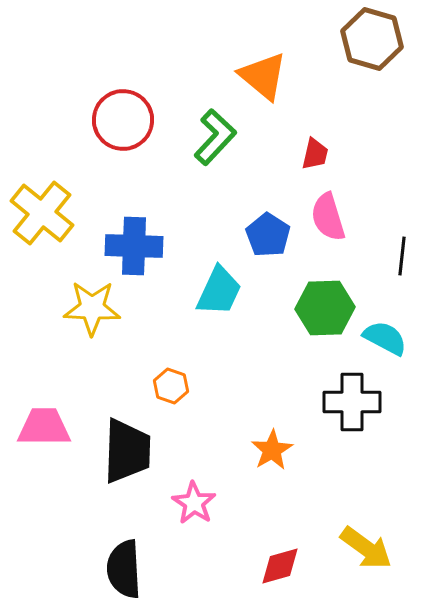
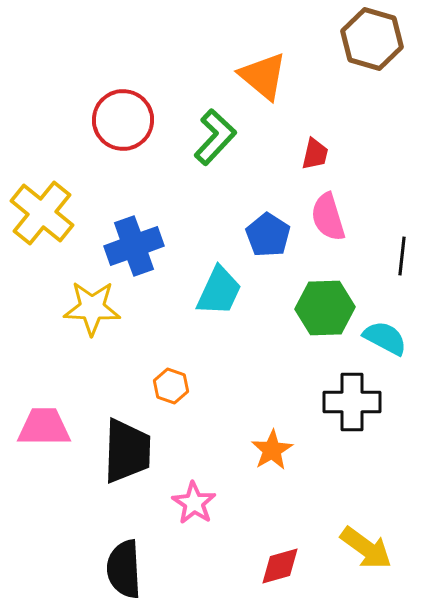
blue cross: rotated 22 degrees counterclockwise
